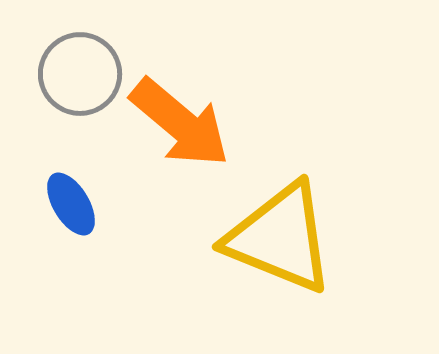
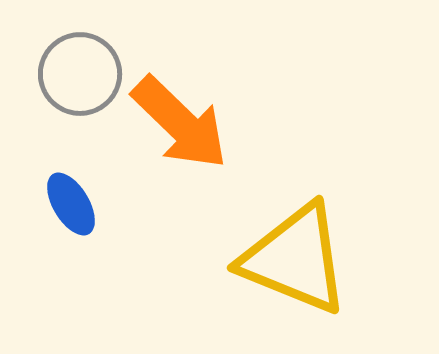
orange arrow: rotated 4 degrees clockwise
yellow triangle: moved 15 px right, 21 px down
